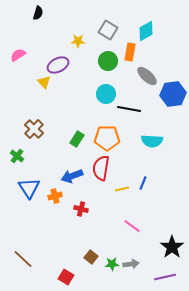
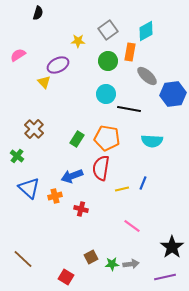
gray square: rotated 24 degrees clockwise
orange pentagon: rotated 10 degrees clockwise
blue triangle: rotated 15 degrees counterclockwise
brown square: rotated 24 degrees clockwise
